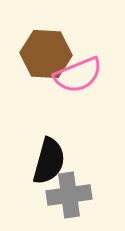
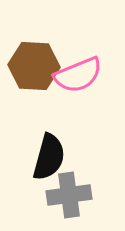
brown hexagon: moved 12 px left, 12 px down
black semicircle: moved 4 px up
